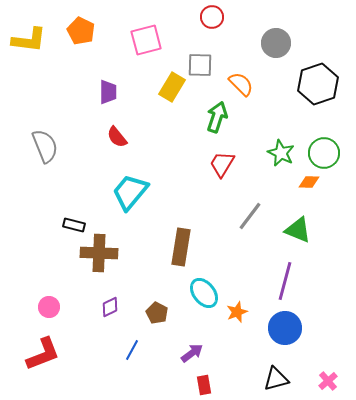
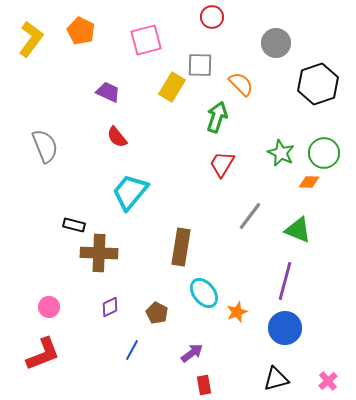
yellow L-shape: moved 2 px right, 1 px up; rotated 60 degrees counterclockwise
purple trapezoid: rotated 65 degrees counterclockwise
